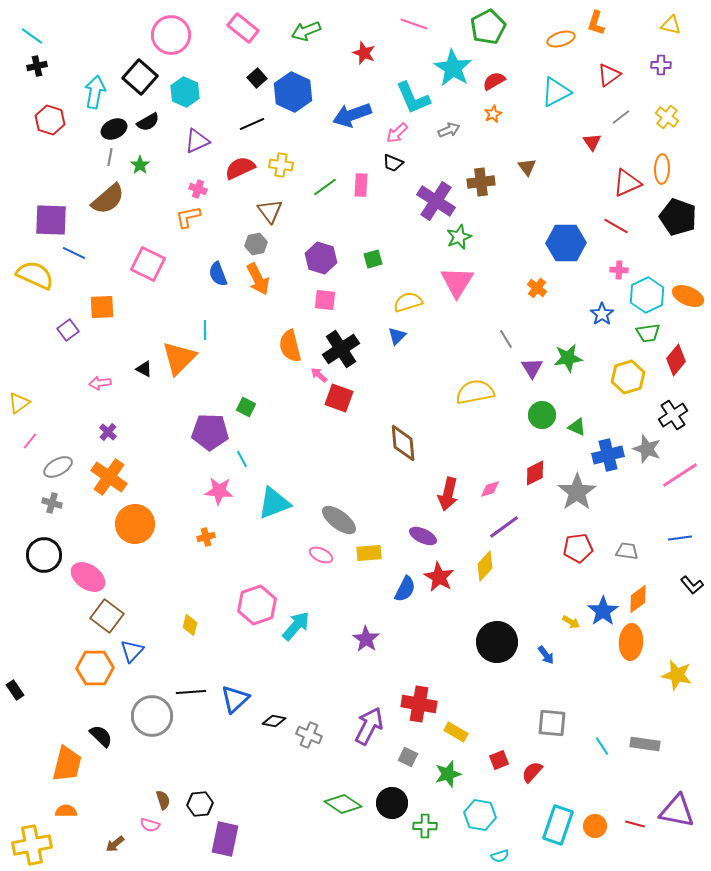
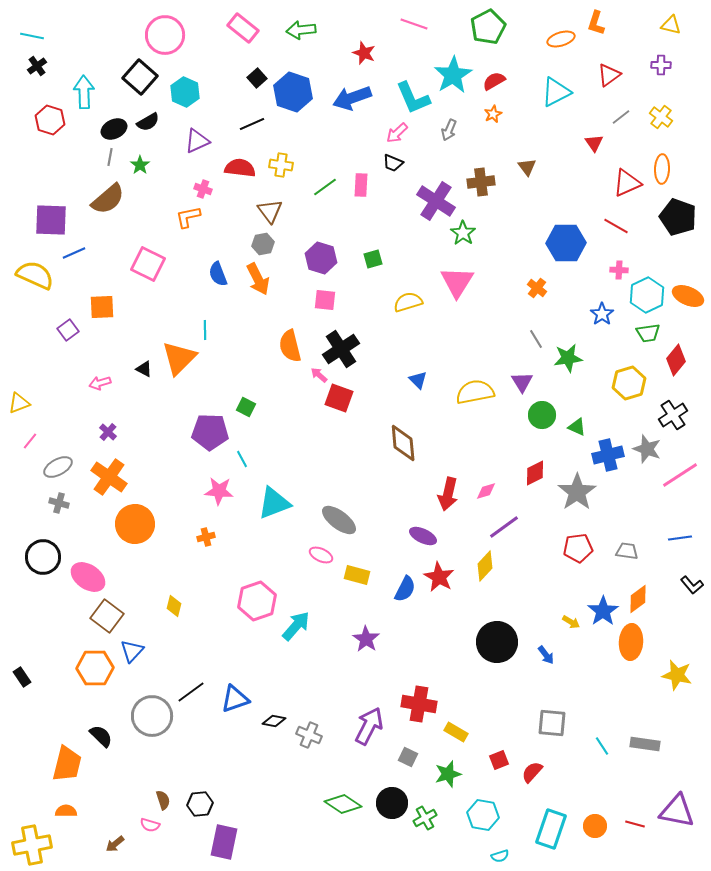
green arrow at (306, 31): moved 5 px left, 1 px up; rotated 16 degrees clockwise
pink circle at (171, 35): moved 6 px left
cyan line at (32, 36): rotated 25 degrees counterclockwise
black cross at (37, 66): rotated 24 degrees counterclockwise
cyan star at (453, 68): moved 7 px down; rotated 9 degrees clockwise
cyan arrow at (95, 92): moved 11 px left; rotated 12 degrees counterclockwise
blue hexagon at (293, 92): rotated 6 degrees counterclockwise
blue arrow at (352, 115): moved 17 px up
yellow cross at (667, 117): moved 6 px left
gray arrow at (449, 130): rotated 135 degrees clockwise
red triangle at (592, 142): moved 2 px right, 1 px down
red semicircle at (240, 168): rotated 32 degrees clockwise
pink cross at (198, 189): moved 5 px right
green star at (459, 237): moved 4 px right, 4 px up; rotated 15 degrees counterclockwise
gray hexagon at (256, 244): moved 7 px right
blue line at (74, 253): rotated 50 degrees counterclockwise
blue triangle at (397, 336): moved 21 px right, 44 px down; rotated 30 degrees counterclockwise
gray line at (506, 339): moved 30 px right
purple triangle at (532, 368): moved 10 px left, 14 px down
yellow hexagon at (628, 377): moved 1 px right, 6 px down
pink arrow at (100, 383): rotated 10 degrees counterclockwise
yellow triangle at (19, 403): rotated 15 degrees clockwise
pink diamond at (490, 489): moved 4 px left, 2 px down
gray cross at (52, 503): moved 7 px right
yellow rectangle at (369, 553): moved 12 px left, 22 px down; rotated 20 degrees clockwise
black circle at (44, 555): moved 1 px left, 2 px down
pink hexagon at (257, 605): moved 4 px up
yellow diamond at (190, 625): moved 16 px left, 19 px up
black rectangle at (15, 690): moved 7 px right, 13 px up
black line at (191, 692): rotated 32 degrees counterclockwise
blue triangle at (235, 699): rotated 24 degrees clockwise
cyan hexagon at (480, 815): moved 3 px right
cyan rectangle at (558, 825): moved 7 px left, 4 px down
green cross at (425, 826): moved 8 px up; rotated 30 degrees counterclockwise
purple rectangle at (225, 839): moved 1 px left, 3 px down
